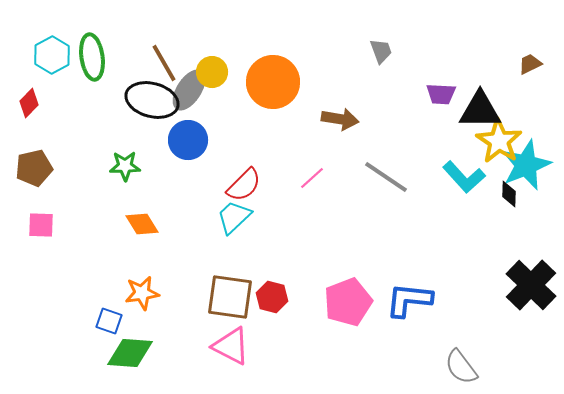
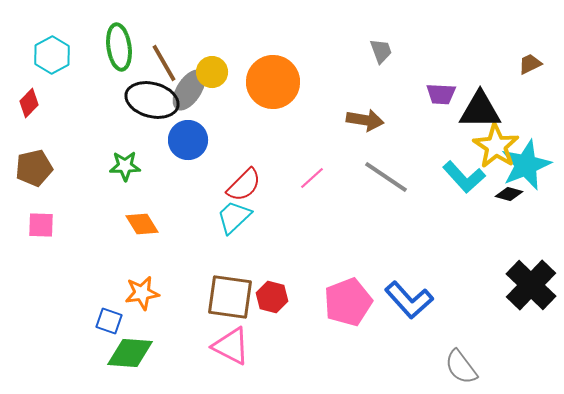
green ellipse: moved 27 px right, 10 px up
brown arrow: moved 25 px right, 1 px down
yellow star: moved 3 px left, 5 px down
black diamond: rotated 76 degrees counterclockwise
blue L-shape: rotated 138 degrees counterclockwise
